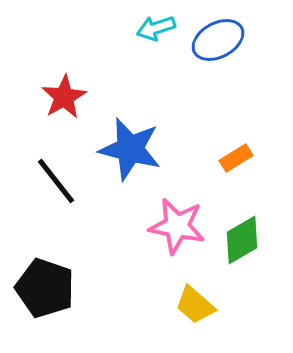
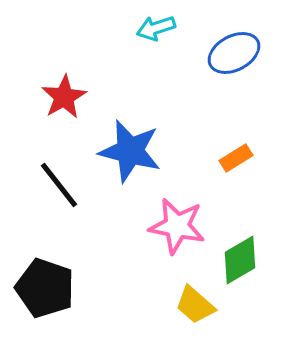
blue ellipse: moved 16 px right, 13 px down
blue star: moved 2 px down
black line: moved 3 px right, 4 px down
green diamond: moved 2 px left, 20 px down
